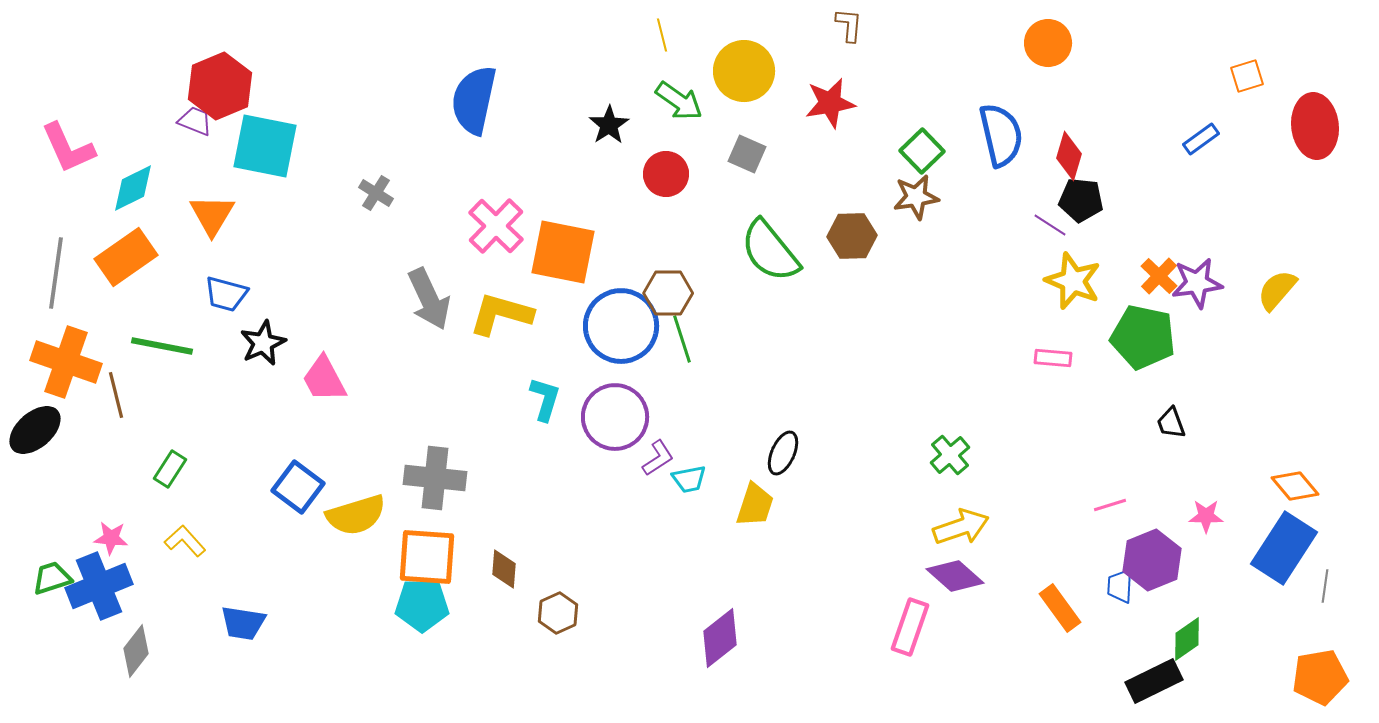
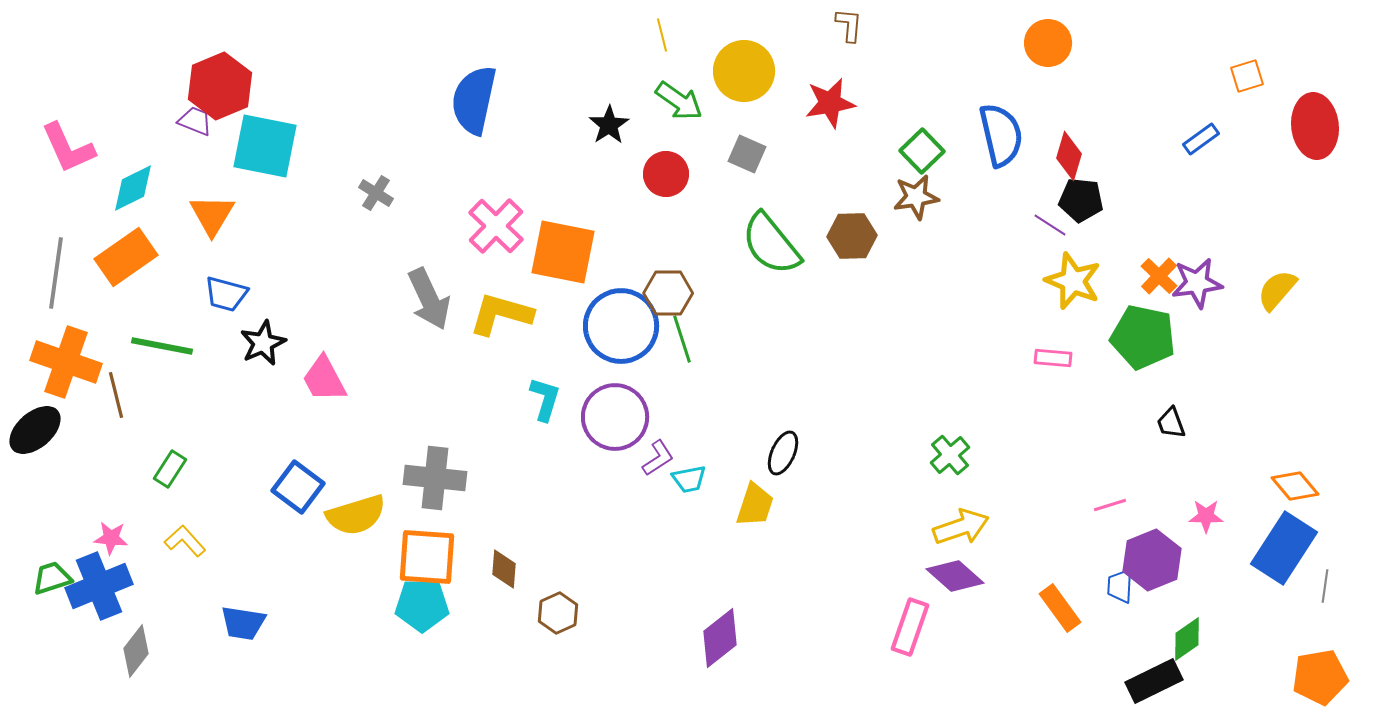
green semicircle at (770, 251): moved 1 px right, 7 px up
